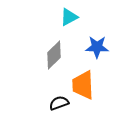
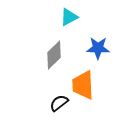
blue star: moved 1 px right, 1 px down
black semicircle: rotated 18 degrees counterclockwise
